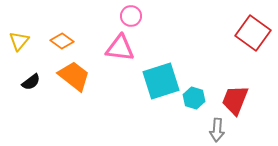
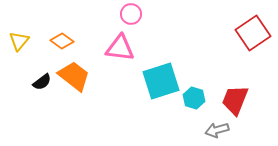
pink circle: moved 2 px up
red square: rotated 20 degrees clockwise
black semicircle: moved 11 px right
gray arrow: rotated 70 degrees clockwise
